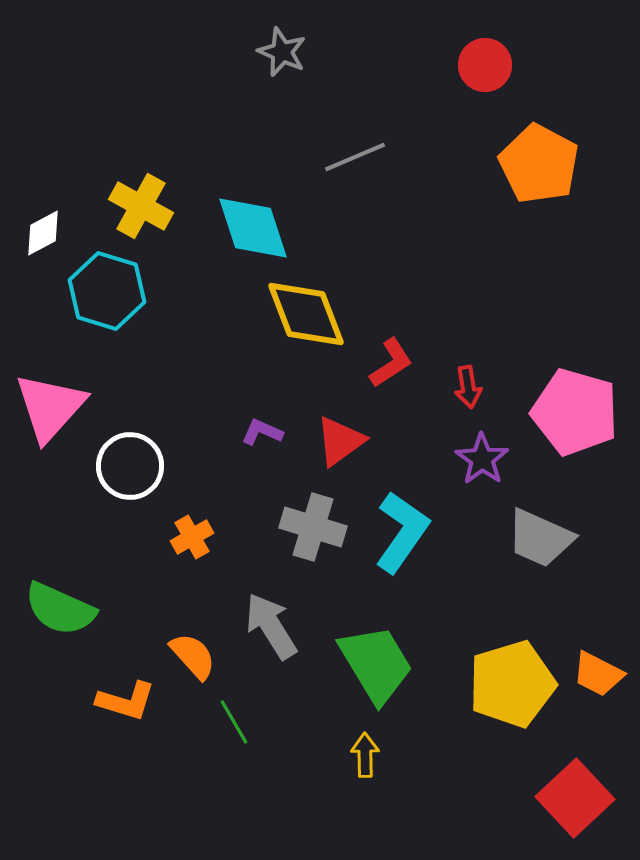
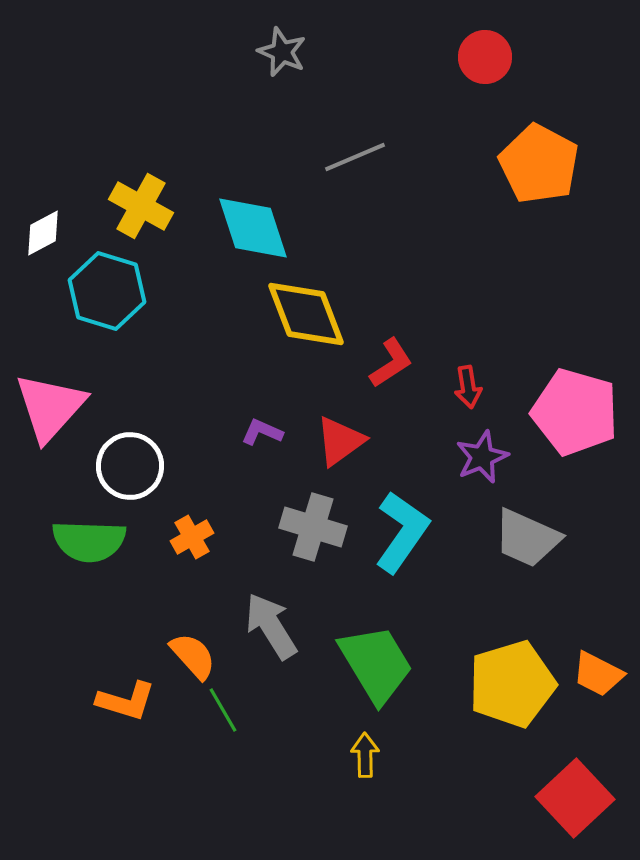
red circle: moved 8 px up
purple star: moved 2 px up; rotated 14 degrees clockwise
gray trapezoid: moved 13 px left
green semicircle: moved 29 px right, 68 px up; rotated 22 degrees counterclockwise
green line: moved 11 px left, 12 px up
